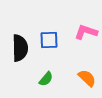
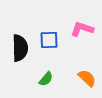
pink L-shape: moved 4 px left, 3 px up
